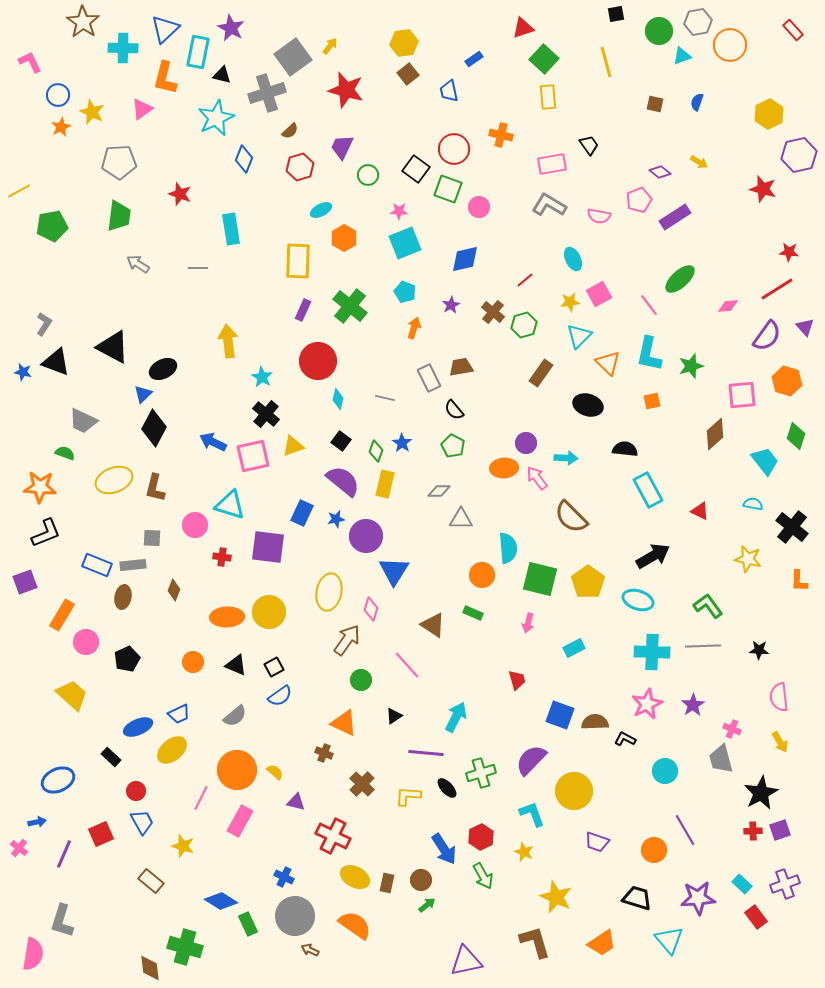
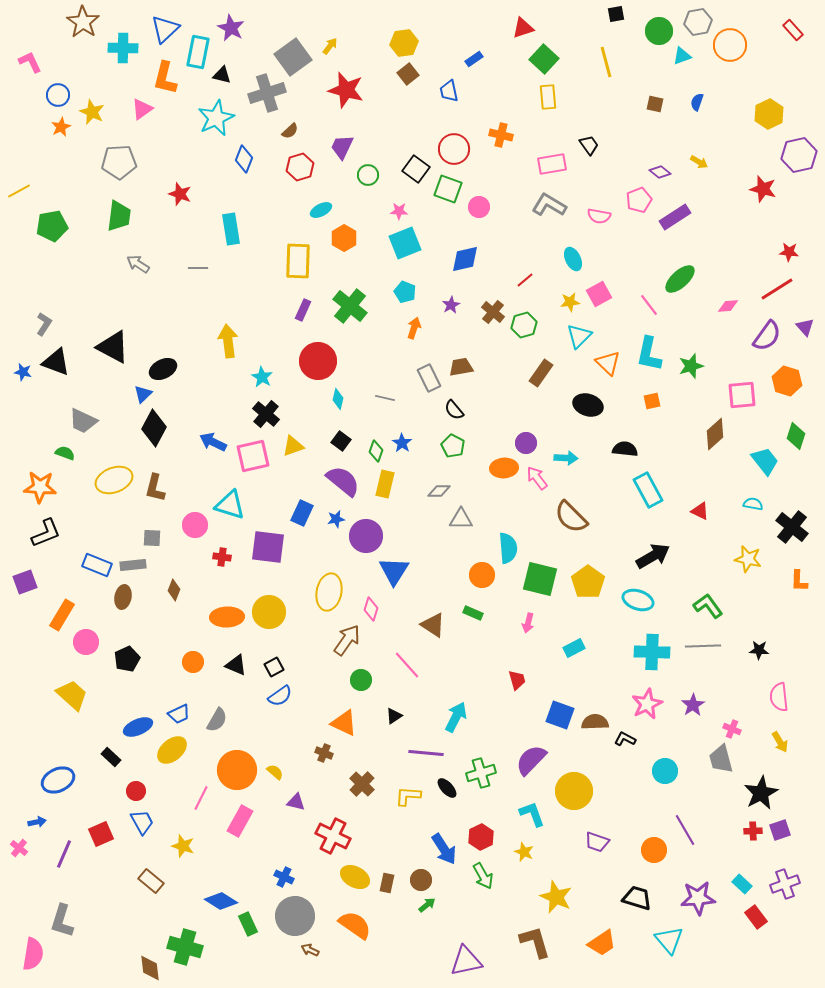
gray semicircle at (235, 716): moved 18 px left, 4 px down; rotated 20 degrees counterclockwise
